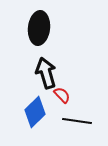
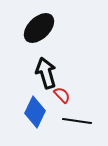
black ellipse: rotated 40 degrees clockwise
blue diamond: rotated 20 degrees counterclockwise
